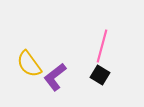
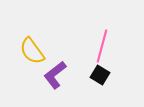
yellow semicircle: moved 3 px right, 13 px up
purple L-shape: moved 2 px up
